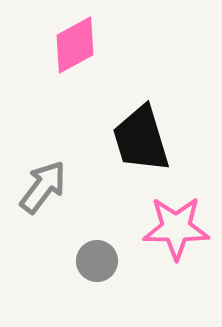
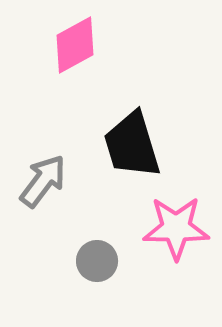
black trapezoid: moved 9 px left, 6 px down
gray arrow: moved 6 px up
